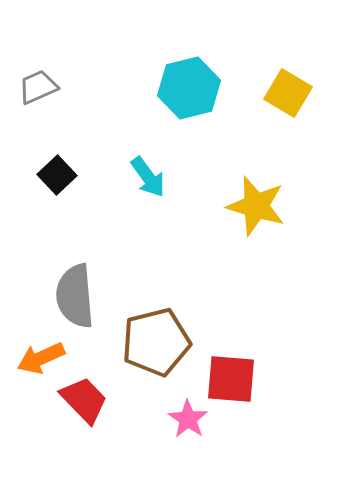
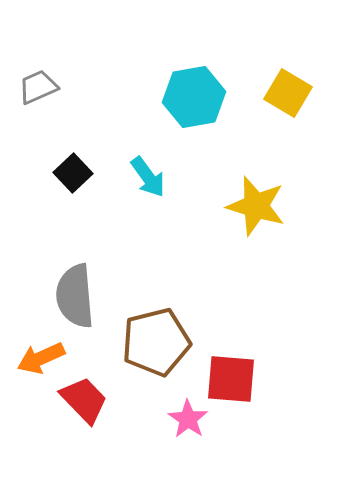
cyan hexagon: moved 5 px right, 9 px down; rotated 4 degrees clockwise
black square: moved 16 px right, 2 px up
